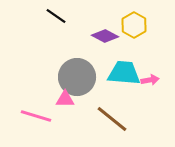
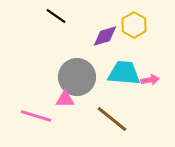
purple diamond: rotated 44 degrees counterclockwise
